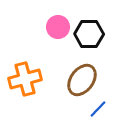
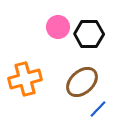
brown ellipse: moved 2 px down; rotated 12 degrees clockwise
